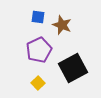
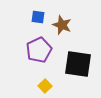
black square: moved 5 px right, 4 px up; rotated 36 degrees clockwise
yellow square: moved 7 px right, 3 px down
